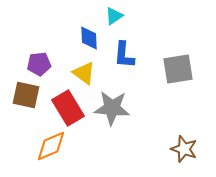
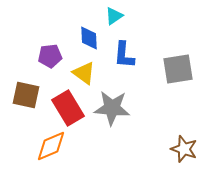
purple pentagon: moved 11 px right, 8 px up
